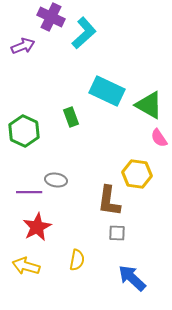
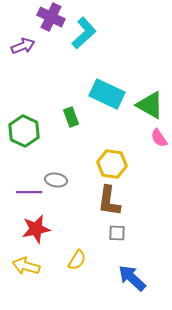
cyan rectangle: moved 3 px down
green triangle: moved 1 px right
yellow hexagon: moved 25 px left, 10 px up
red star: moved 1 px left, 2 px down; rotated 16 degrees clockwise
yellow semicircle: rotated 20 degrees clockwise
